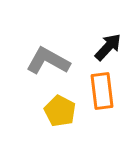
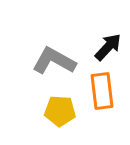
gray L-shape: moved 6 px right
yellow pentagon: rotated 24 degrees counterclockwise
